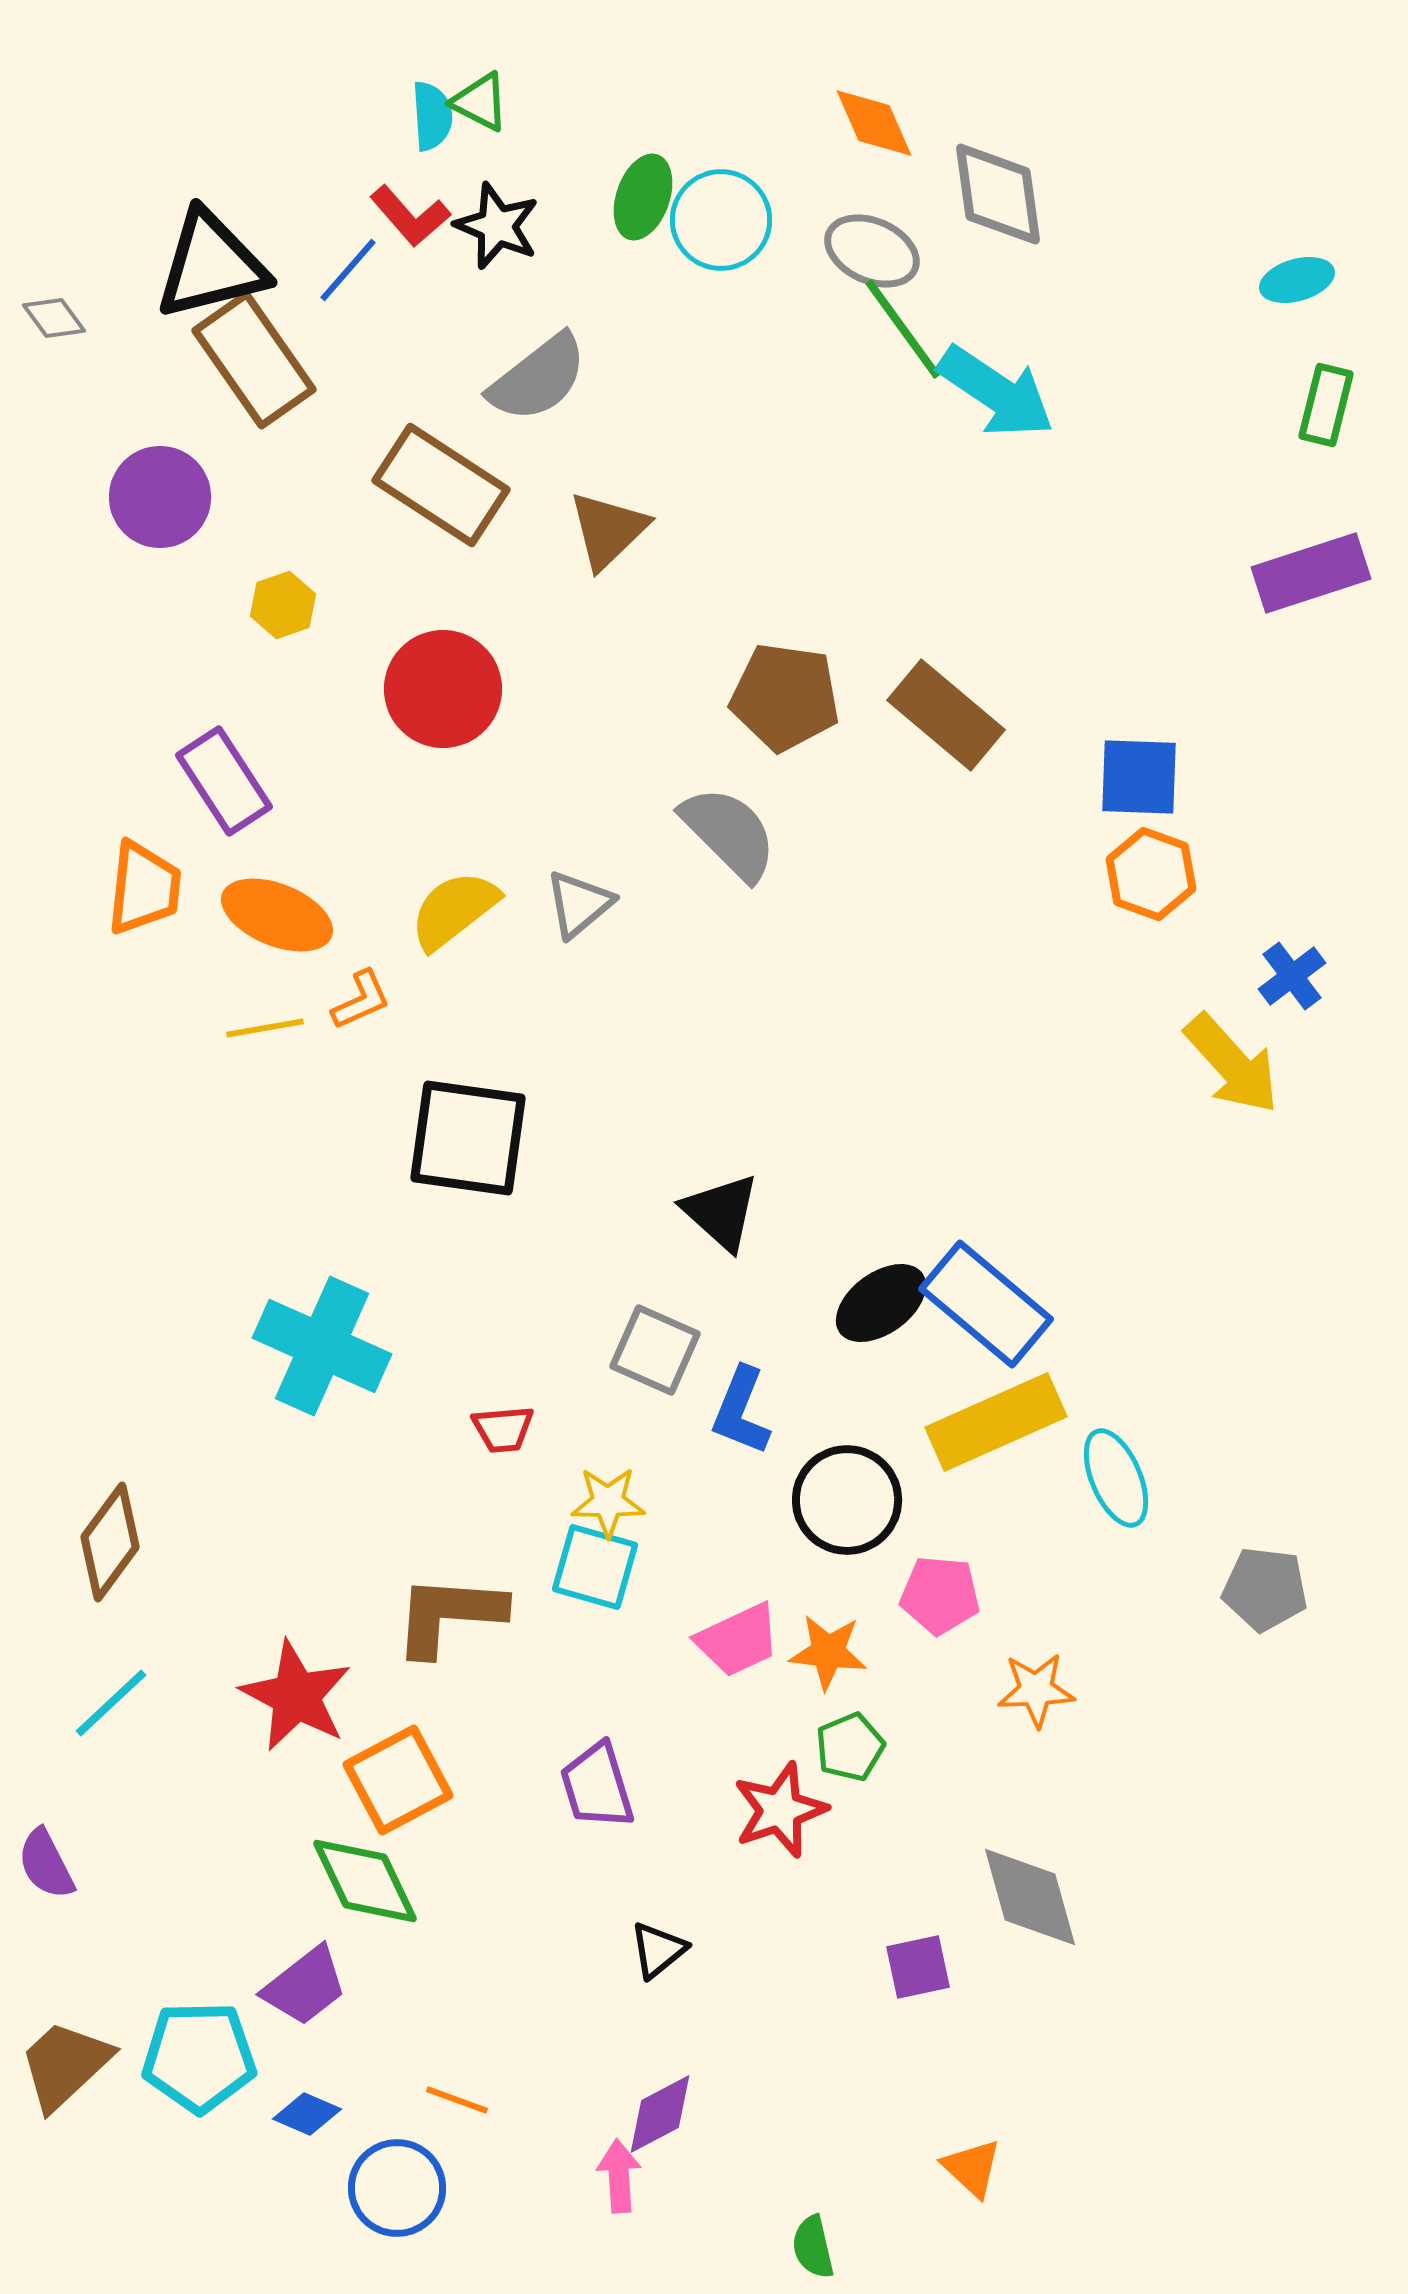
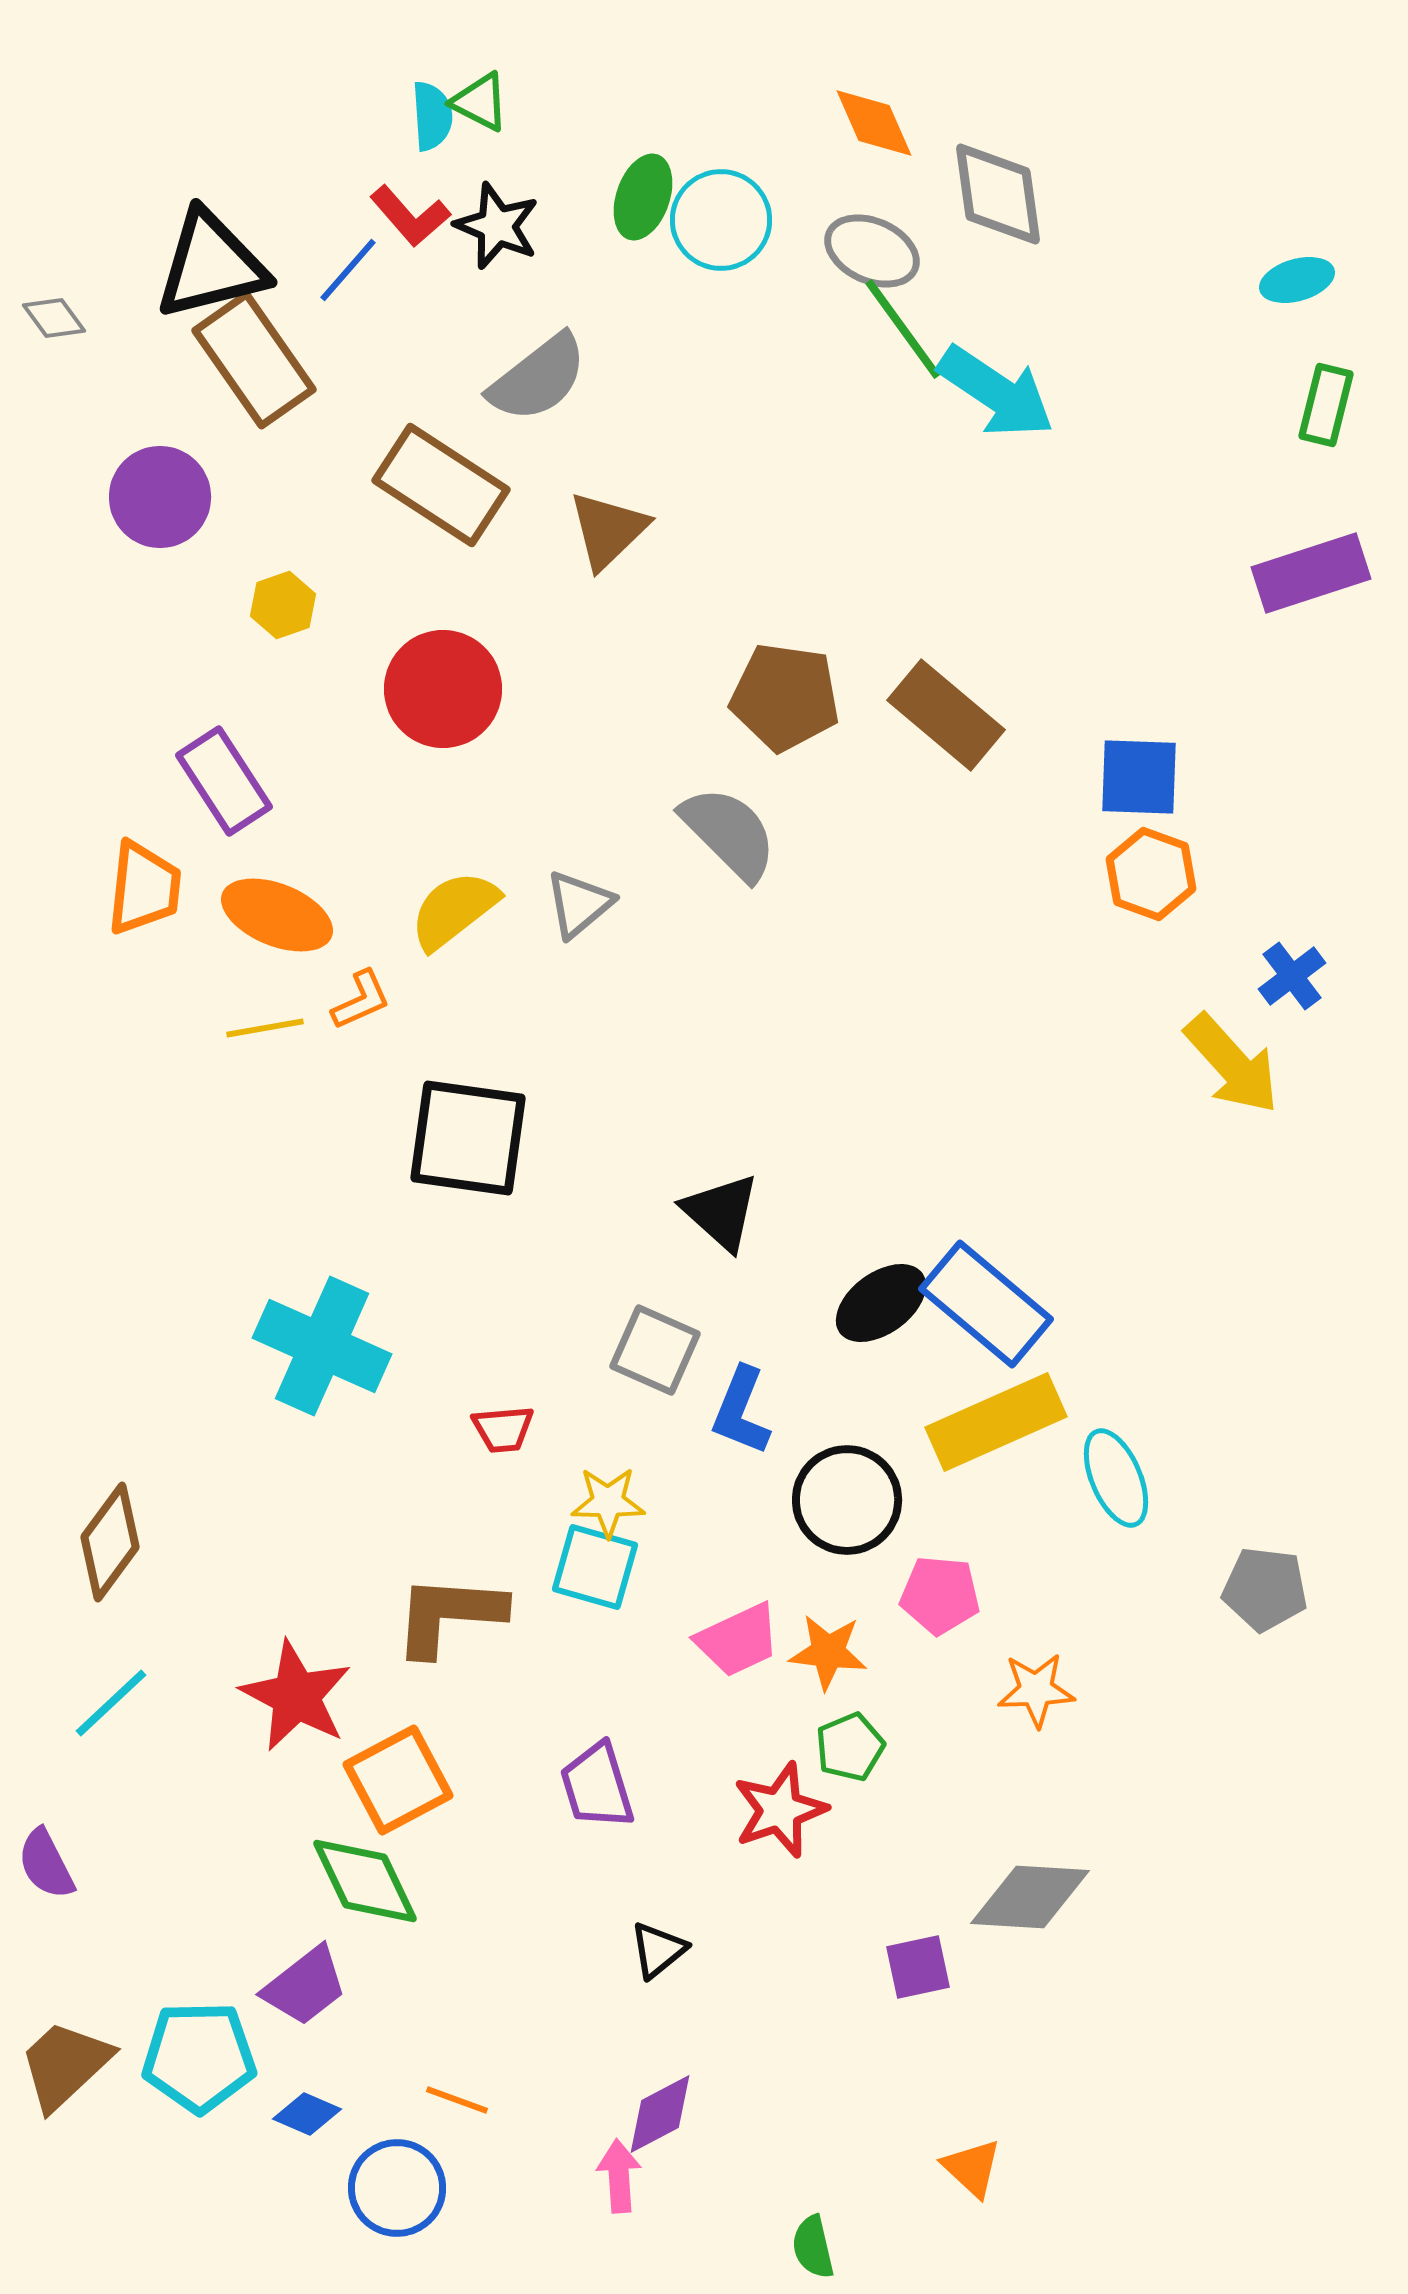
gray diamond at (1030, 1897): rotated 71 degrees counterclockwise
